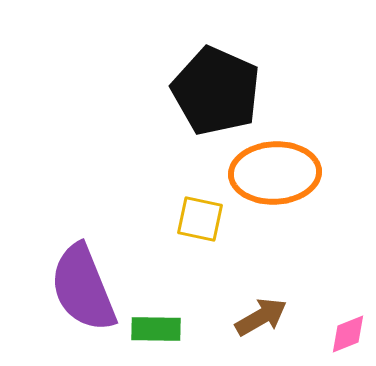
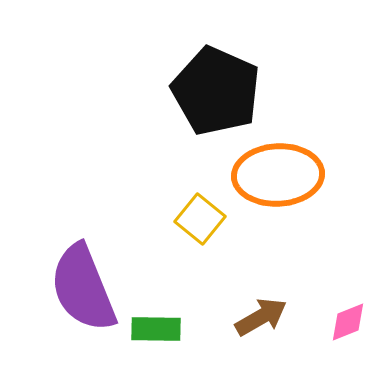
orange ellipse: moved 3 px right, 2 px down
yellow square: rotated 27 degrees clockwise
pink diamond: moved 12 px up
